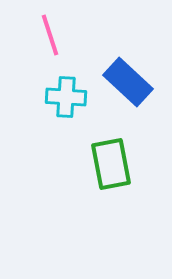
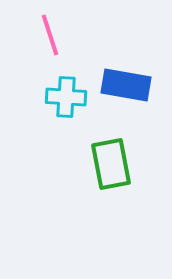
blue rectangle: moved 2 px left, 3 px down; rotated 33 degrees counterclockwise
